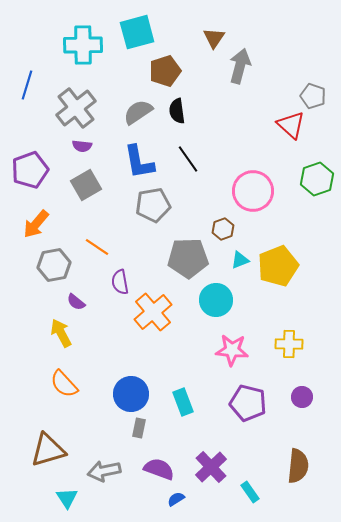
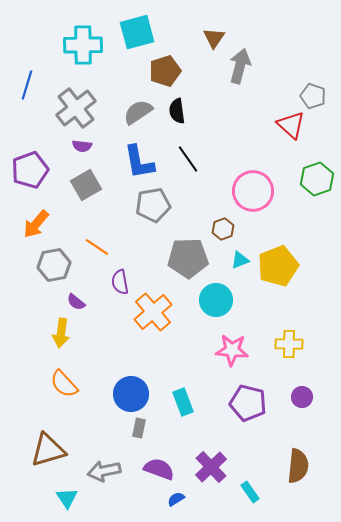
yellow arrow at (61, 333): rotated 144 degrees counterclockwise
